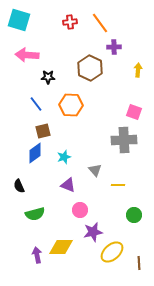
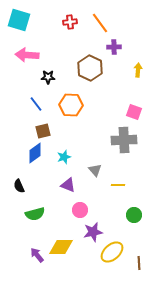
purple arrow: rotated 28 degrees counterclockwise
